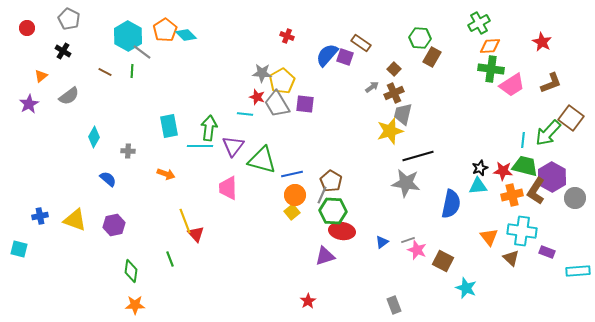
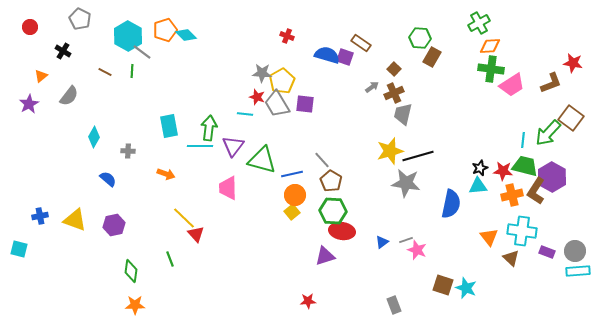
gray pentagon at (69, 19): moved 11 px right
red circle at (27, 28): moved 3 px right, 1 px up
orange pentagon at (165, 30): rotated 15 degrees clockwise
red star at (542, 42): moved 31 px right, 21 px down; rotated 18 degrees counterclockwise
blue semicircle at (327, 55): rotated 65 degrees clockwise
gray semicircle at (69, 96): rotated 15 degrees counterclockwise
yellow star at (390, 131): moved 20 px down
gray line at (322, 195): moved 35 px up; rotated 66 degrees counterclockwise
gray circle at (575, 198): moved 53 px down
yellow line at (185, 221): moved 1 px left, 3 px up; rotated 25 degrees counterclockwise
gray line at (408, 240): moved 2 px left
brown square at (443, 261): moved 24 px down; rotated 10 degrees counterclockwise
red star at (308, 301): rotated 28 degrees clockwise
